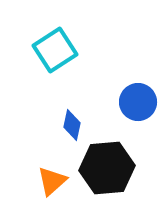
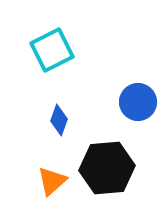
cyan square: moved 3 px left; rotated 6 degrees clockwise
blue diamond: moved 13 px left, 5 px up; rotated 8 degrees clockwise
